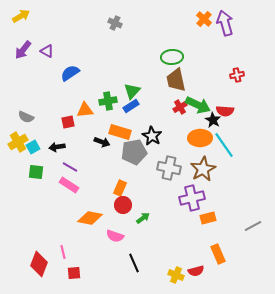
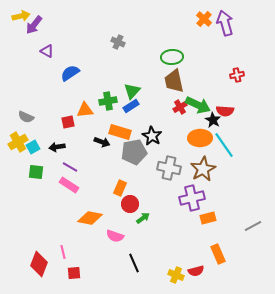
yellow arrow at (21, 16): rotated 18 degrees clockwise
gray cross at (115, 23): moved 3 px right, 19 px down
purple arrow at (23, 50): moved 11 px right, 25 px up
brown trapezoid at (176, 80): moved 2 px left, 1 px down
red circle at (123, 205): moved 7 px right, 1 px up
